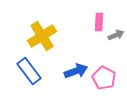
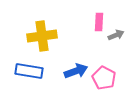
yellow cross: rotated 24 degrees clockwise
blue rectangle: rotated 44 degrees counterclockwise
